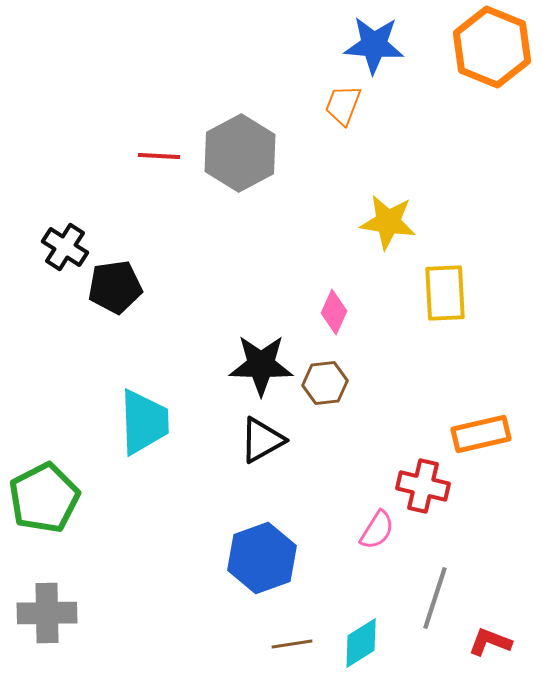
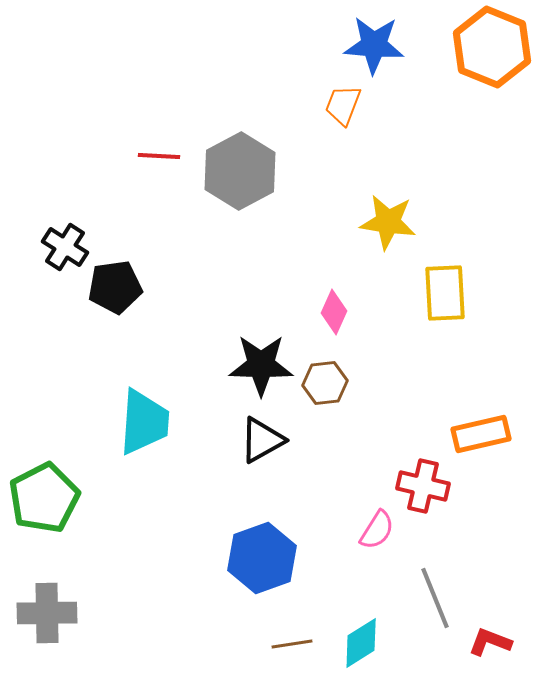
gray hexagon: moved 18 px down
cyan trapezoid: rotated 6 degrees clockwise
gray line: rotated 40 degrees counterclockwise
